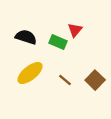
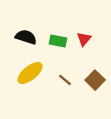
red triangle: moved 9 px right, 9 px down
green rectangle: moved 1 px up; rotated 12 degrees counterclockwise
